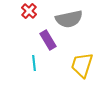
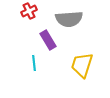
red cross: rotated 21 degrees clockwise
gray semicircle: rotated 8 degrees clockwise
